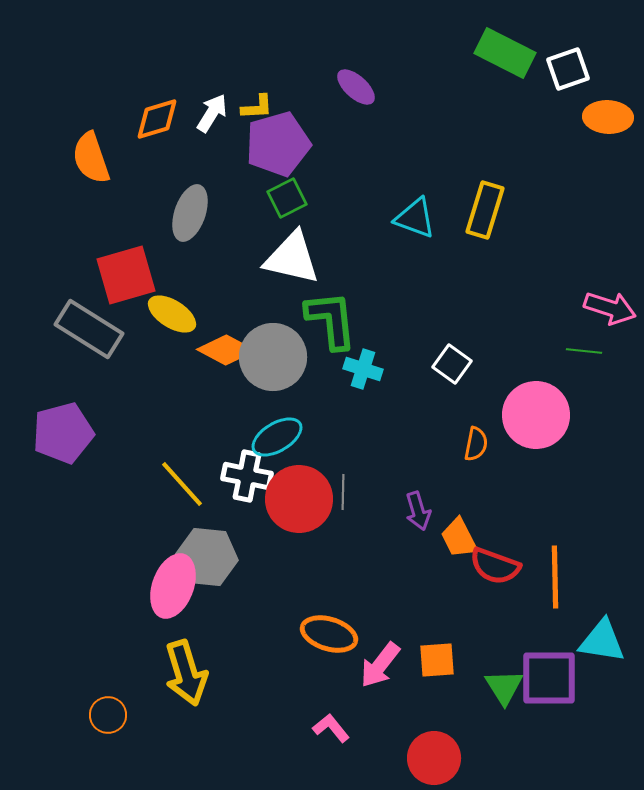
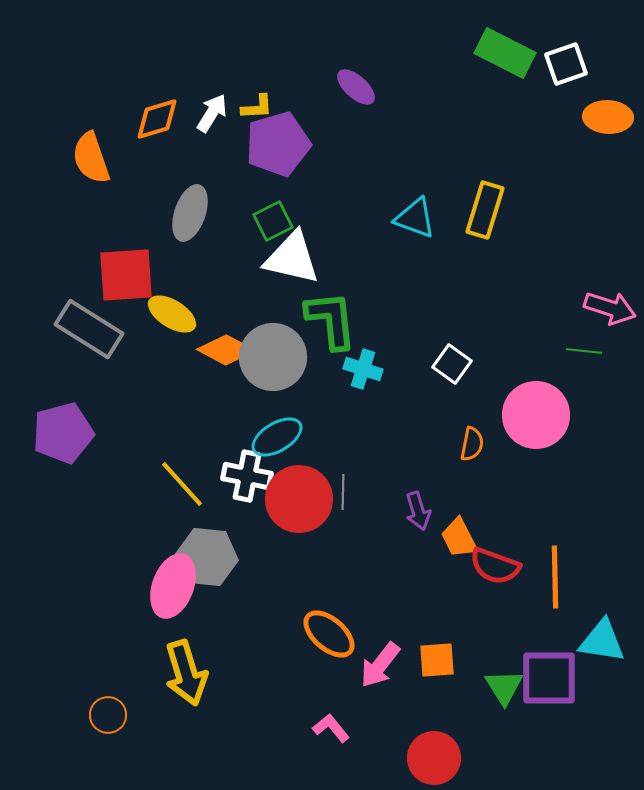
white square at (568, 69): moved 2 px left, 5 px up
green square at (287, 198): moved 14 px left, 23 px down
red square at (126, 275): rotated 12 degrees clockwise
orange semicircle at (476, 444): moved 4 px left
orange ellipse at (329, 634): rotated 24 degrees clockwise
